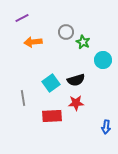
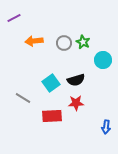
purple line: moved 8 px left
gray circle: moved 2 px left, 11 px down
orange arrow: moved 1 px right, 1 px up
gray line: rotated 49 degrees counterclockwise
